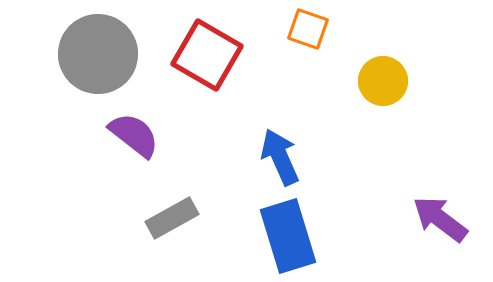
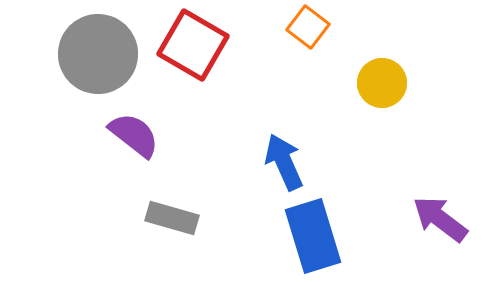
orange square: moved 2 px up; rotated 18 degrees clockwise
red square: moved 14 px left, 10 px up
yellow circle: moved 1 px left, 2 px down
blue arrow: moved 4 px right, 5 px down
gray rectangle: rotated 45 degrees clockwise
blue rectangle: moved 25 px right
